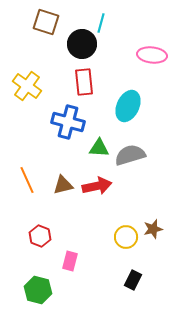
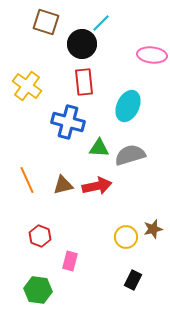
cyan line: rotated 30 degrees clockwise
green hexagon: rotated 8 degrees counterclockwise
